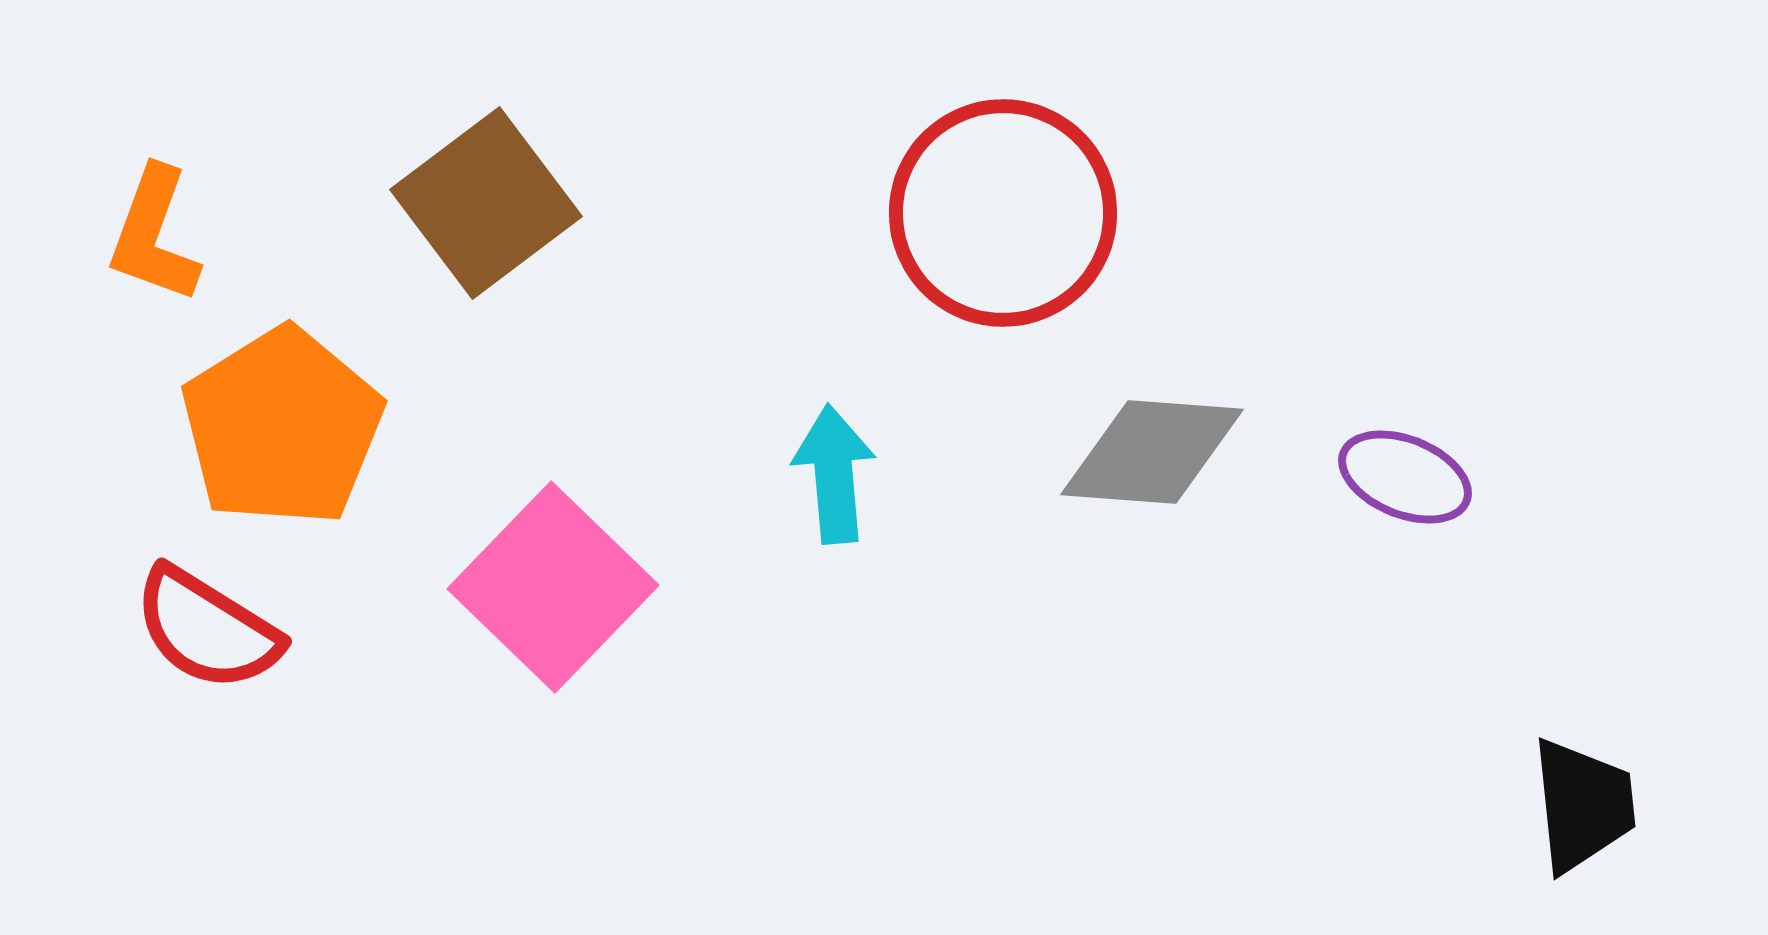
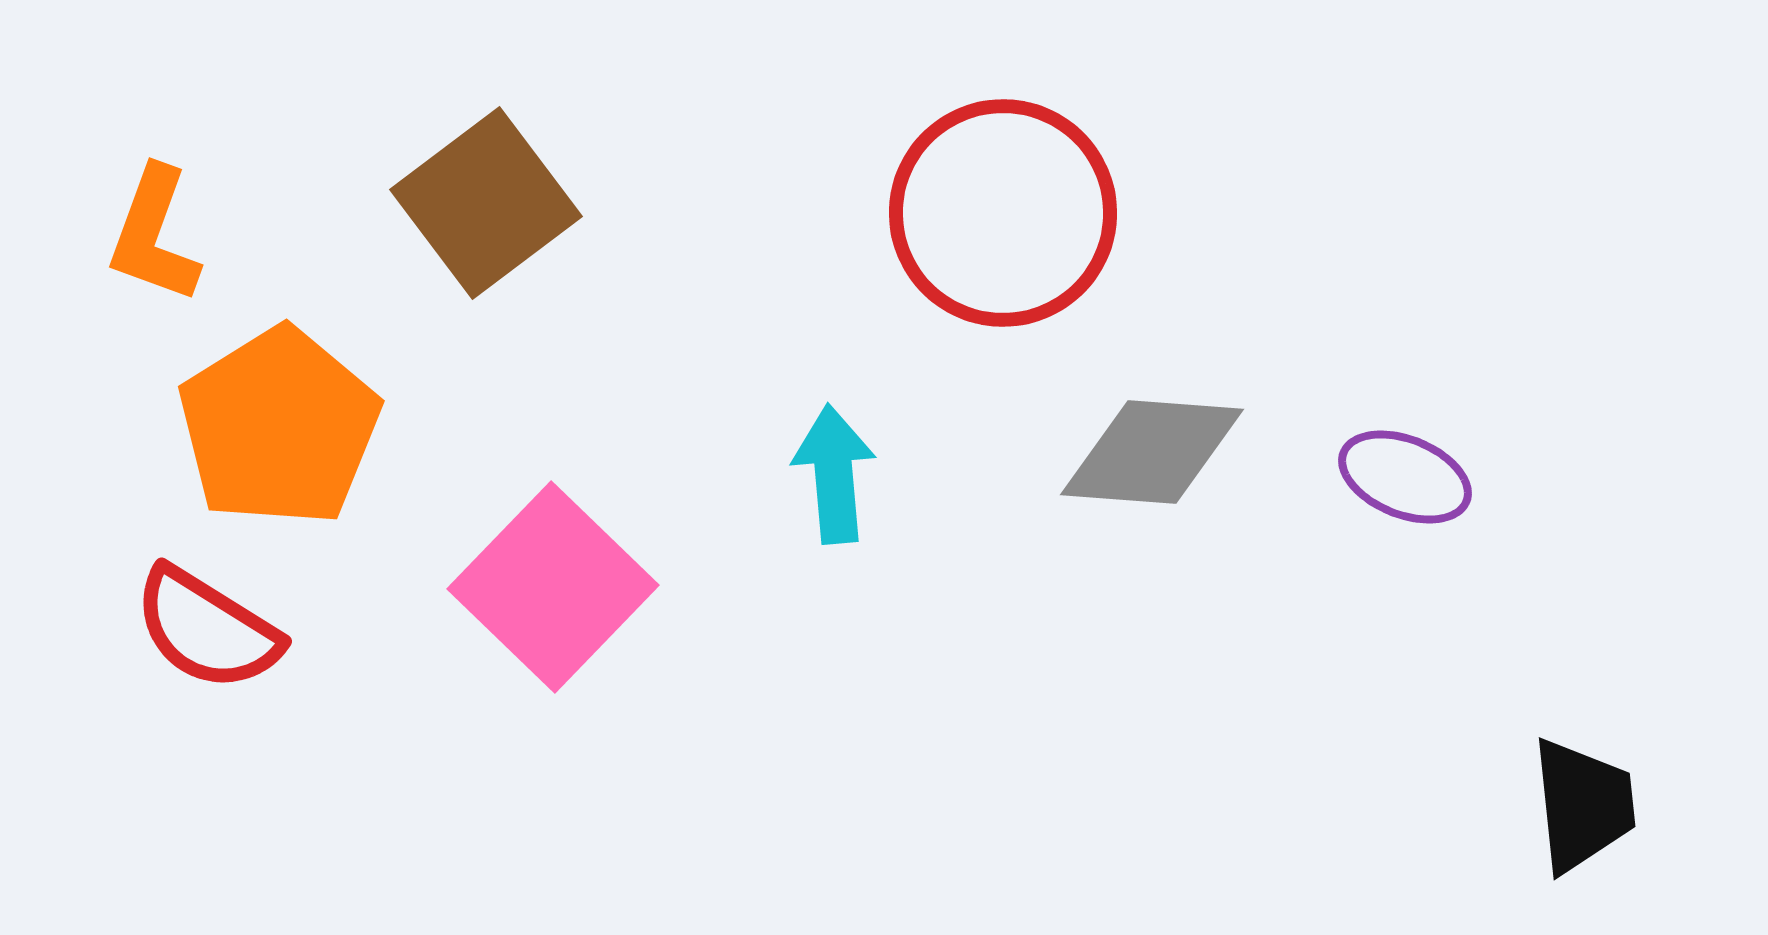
orange pentagon: moved 3 px left
